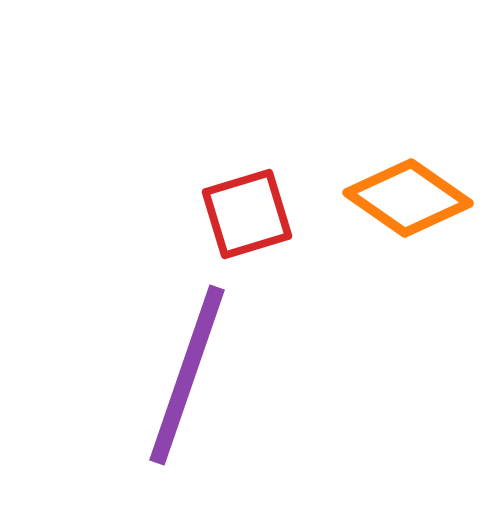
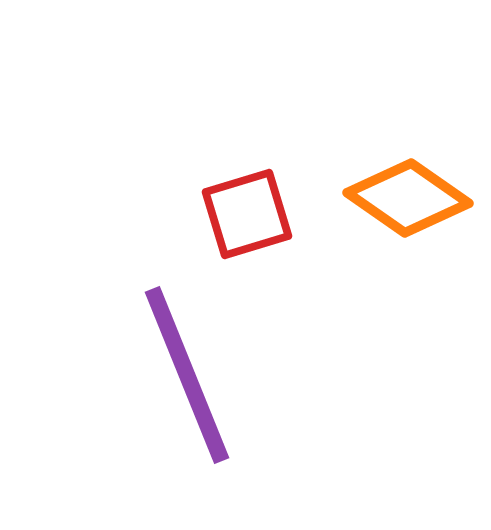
purple line: rotated 41 degrees counterclockwise
